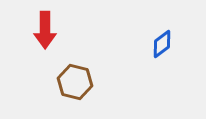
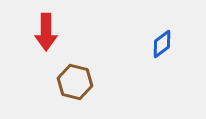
red arrow: moved 1 px right, 2 px down
